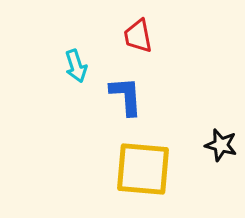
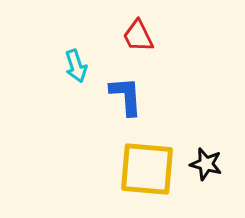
red trapezoid: rotated 15 degrees counterclockwise
black star: moved 15 px left, 19 px down
yellow square: moved 4 px right
